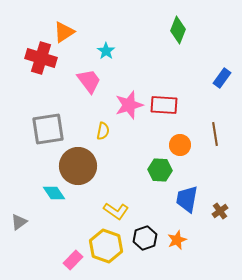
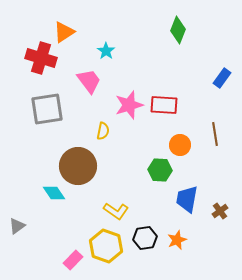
gray square: moved 1 px left, 20 px up
gray triangle: moved 2 px left, 4 px down
black hexagon: rotated 10 degrees clockwise
